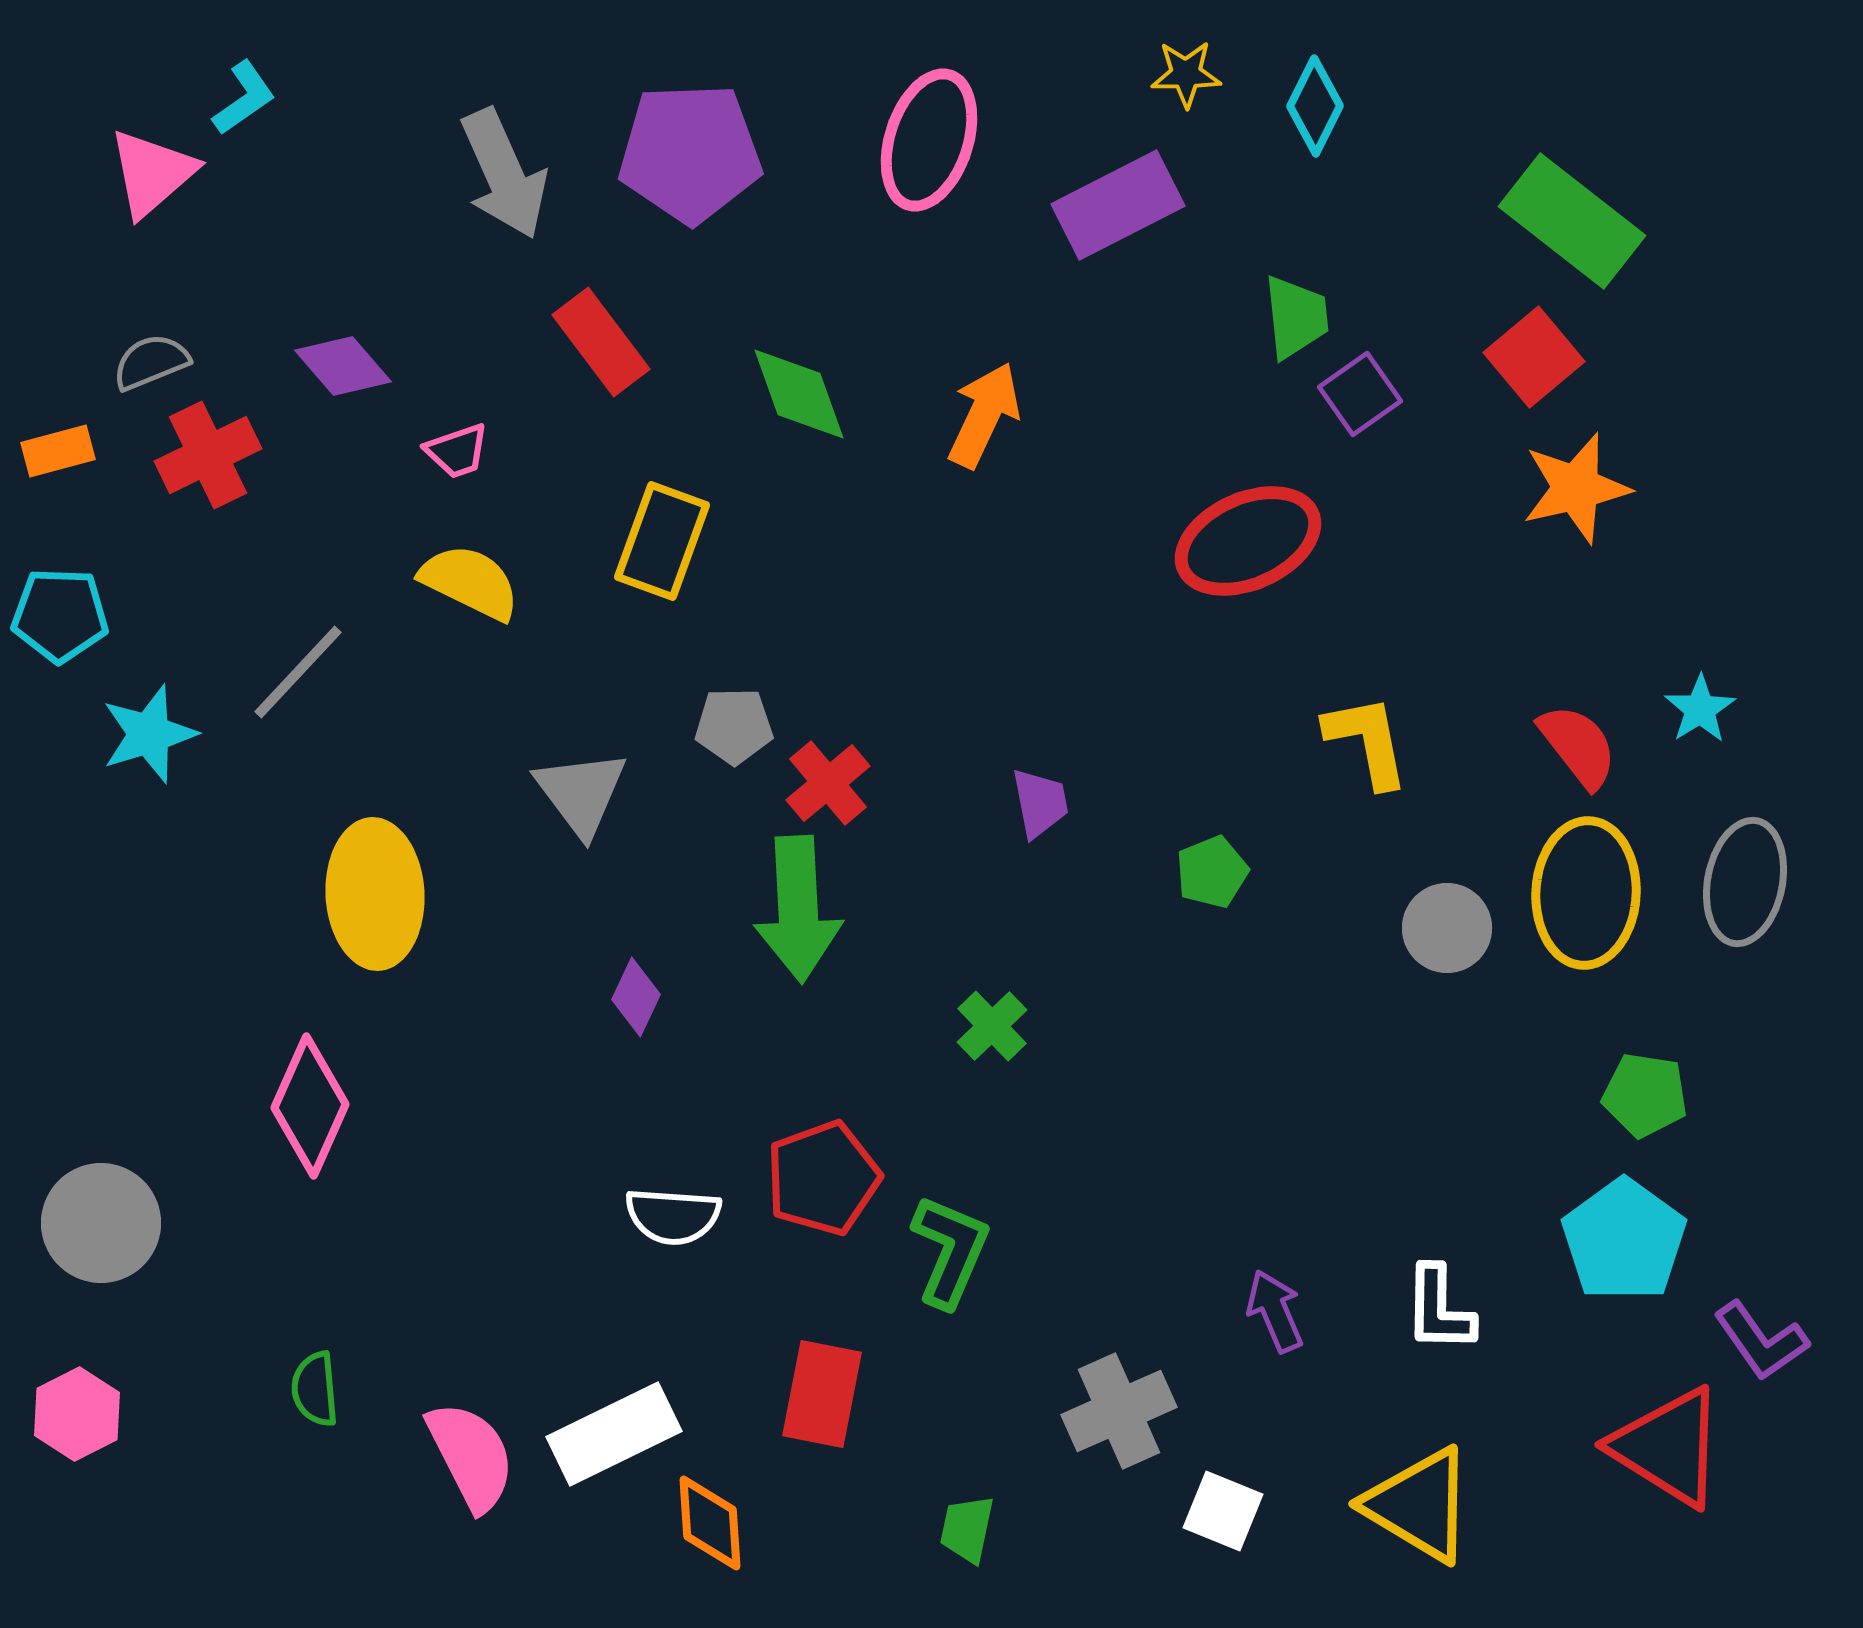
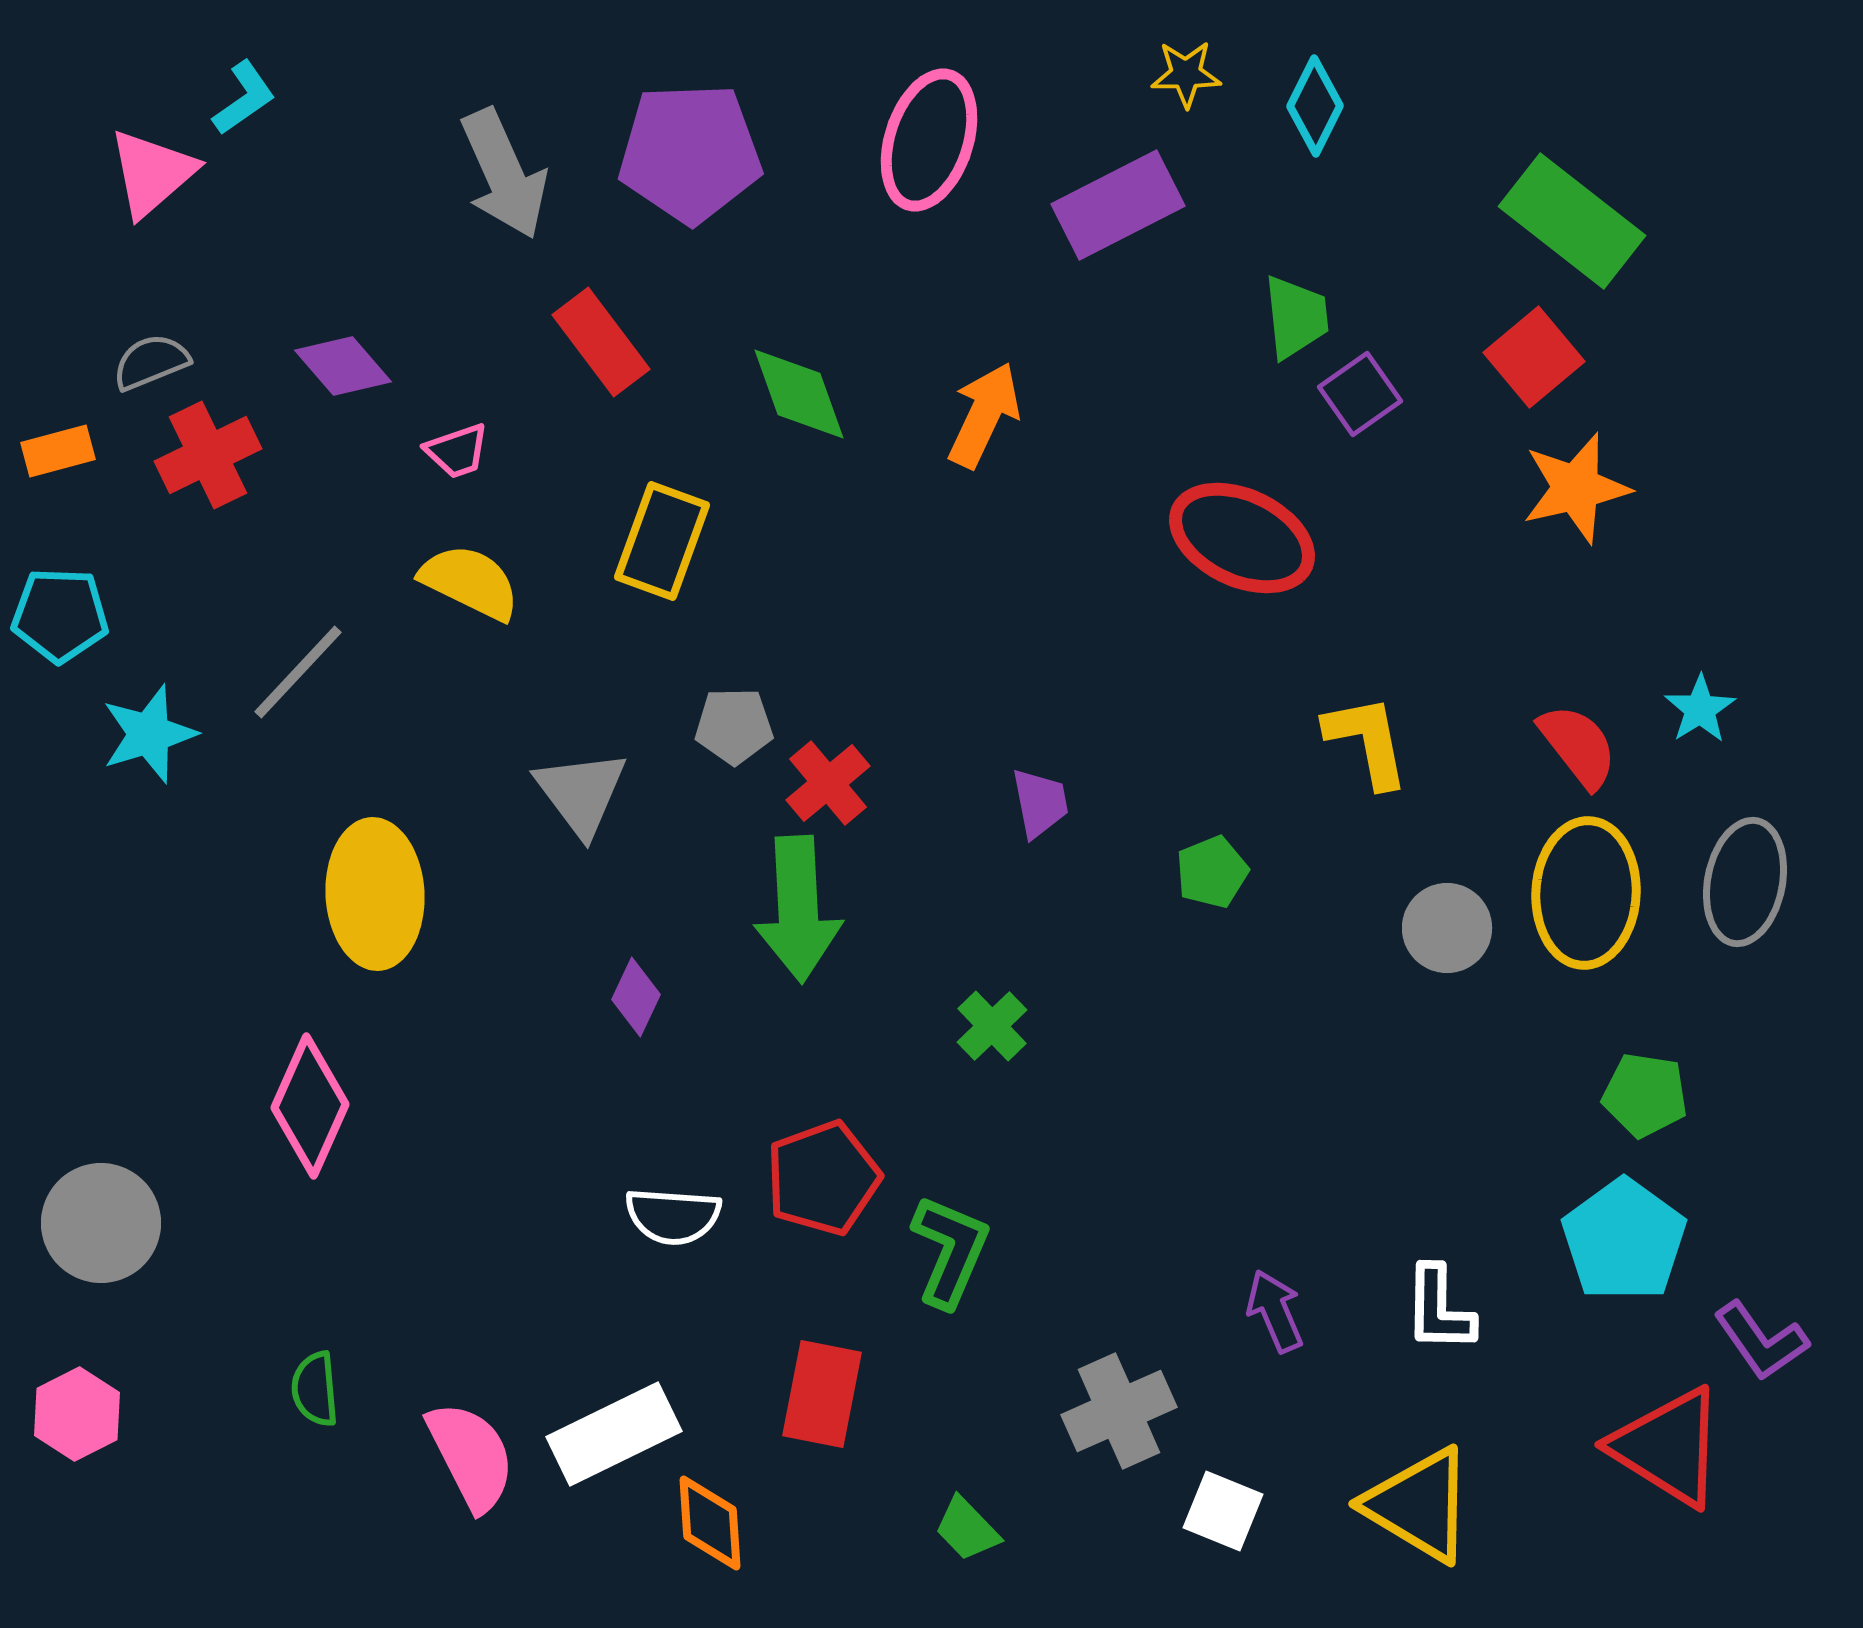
red ellipse at (1248, 541): moved 6 px left, 3 px up; rotated 49 degrees clockwise
green trapezoid at (967, 1529): rotated 56 degrees counterclockwise
